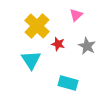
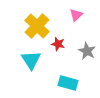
gray star: moved 5 px down
